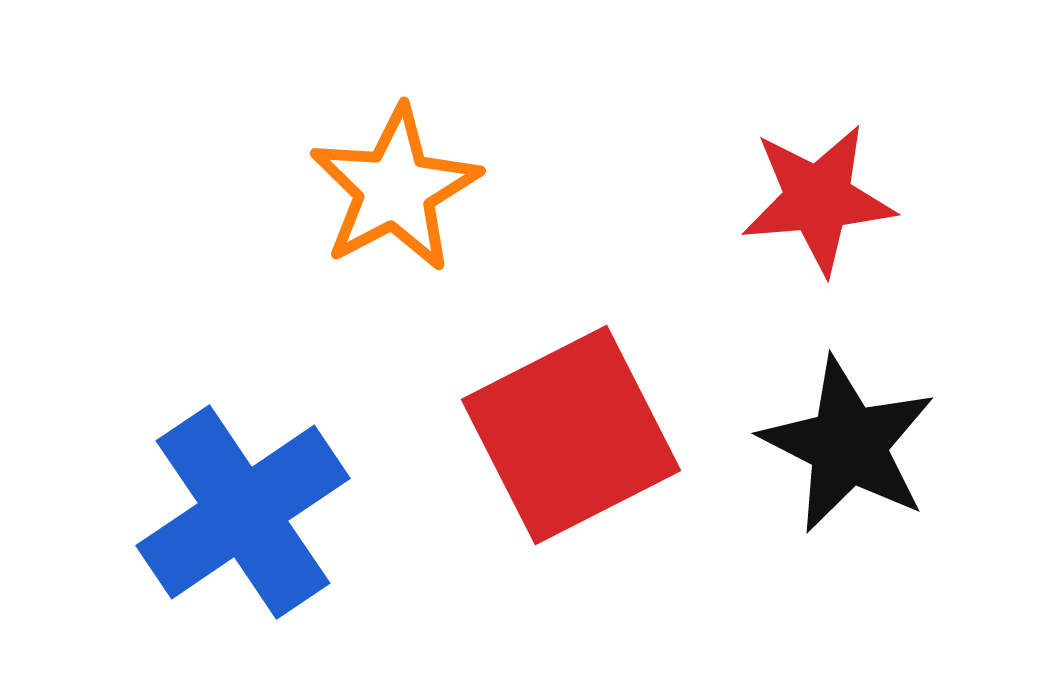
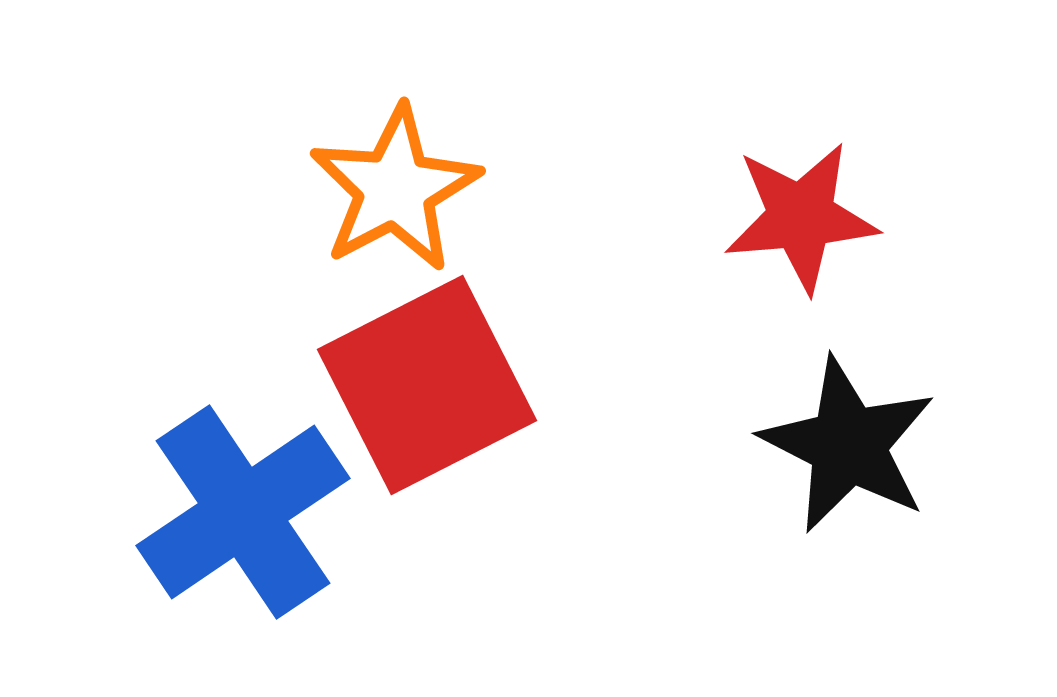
red star: moved 17 px left, 18 px down
red square: moved 144 px left, 50 px up
